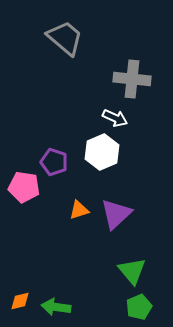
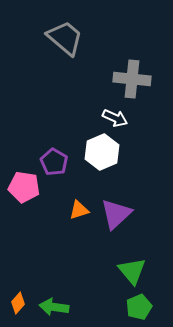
purple pentagon: rotated 12 degrees clockwise
orange diamond: moved 2 px left, 2 px down; rotated 35 degrees counterclockwise
green arrow: moved 2 px left
